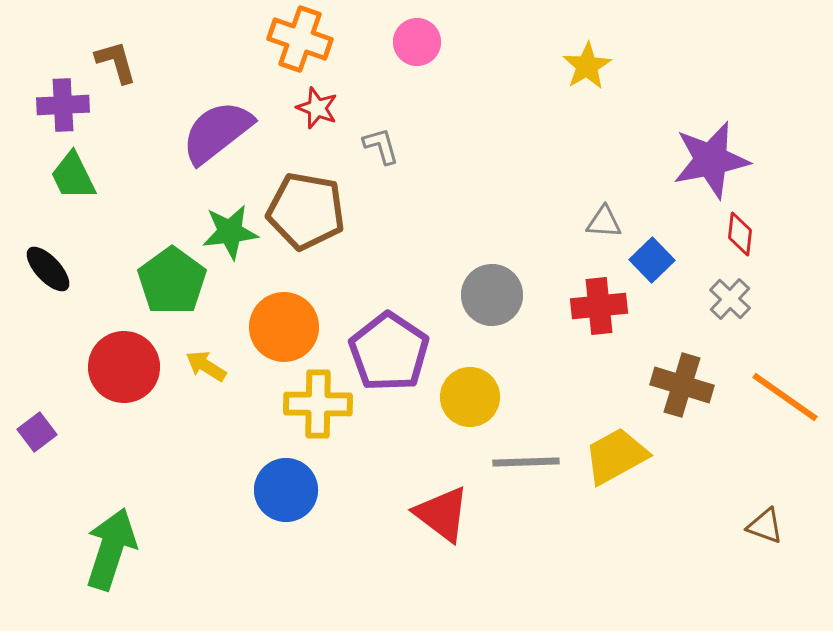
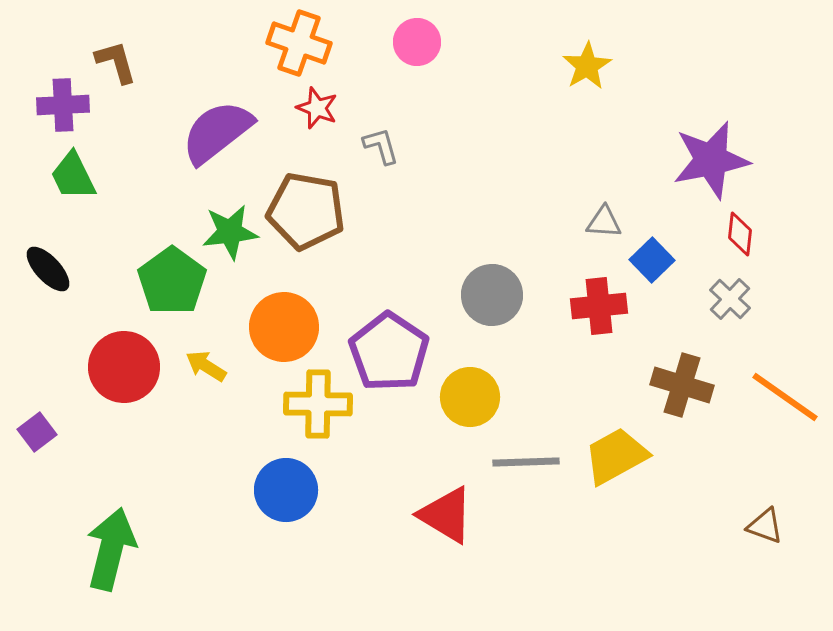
orange cross: moved 1 px left, 4 px down
red triangle: moved 4 px right, 1 px down; rotated 6 degrees counterclockwise
green arrow: rotated 4 degrees counterclockwise
